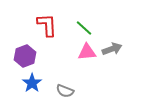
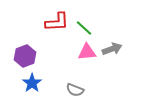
red L-shape: moved 10 px right, 3 px up; rotated 90 degrees clockwise
gray semicircle: moved 10 px right, 1 px up
